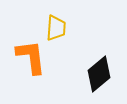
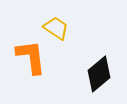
yellow trapezoid: rotated 60 degrees counterclockwise
